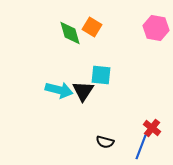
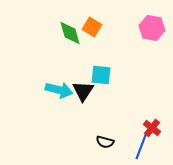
pink hexagon: moved 4 px left
